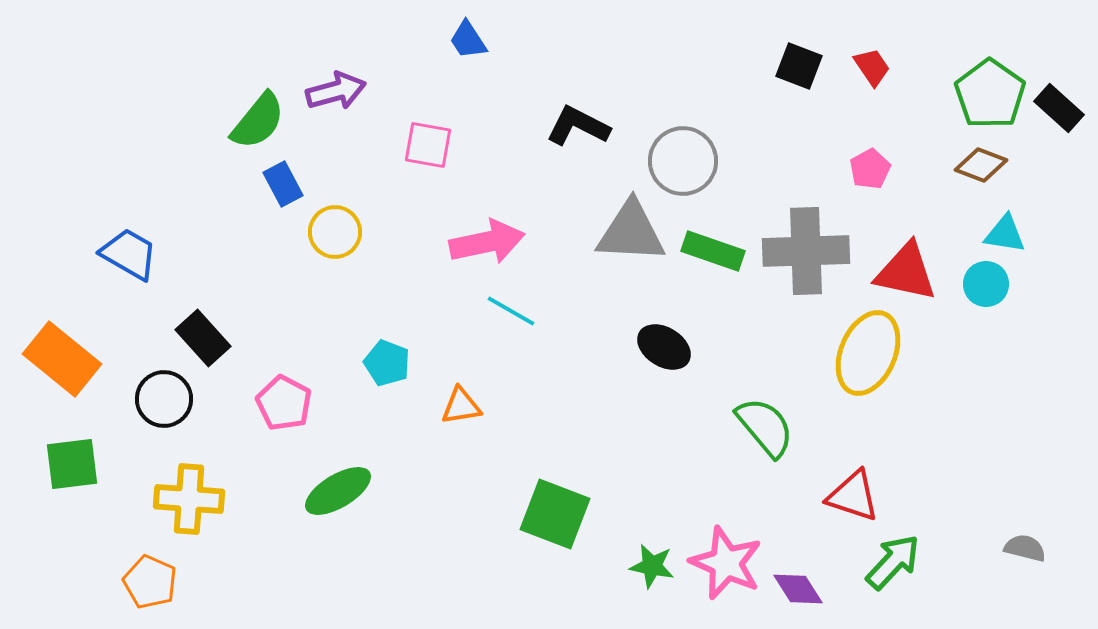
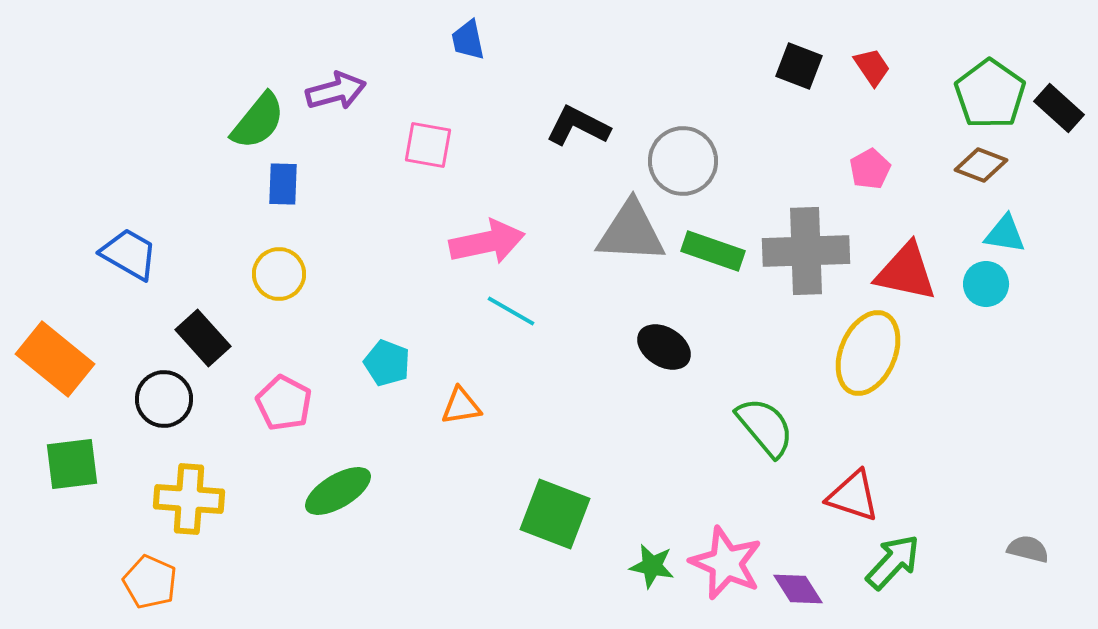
blue trapezoid at (468, 40): rotated 21 degrees clockwise
blue rectangle at (283, 184): rotated 30 degrees clockwise
yellow circle at (335, 232): moved 56 px left, 42 px down
orange rectangle at (62, 359): moved 7 px left
gray semicircle at (1025, 548): moved 3 px right, 1 px down
